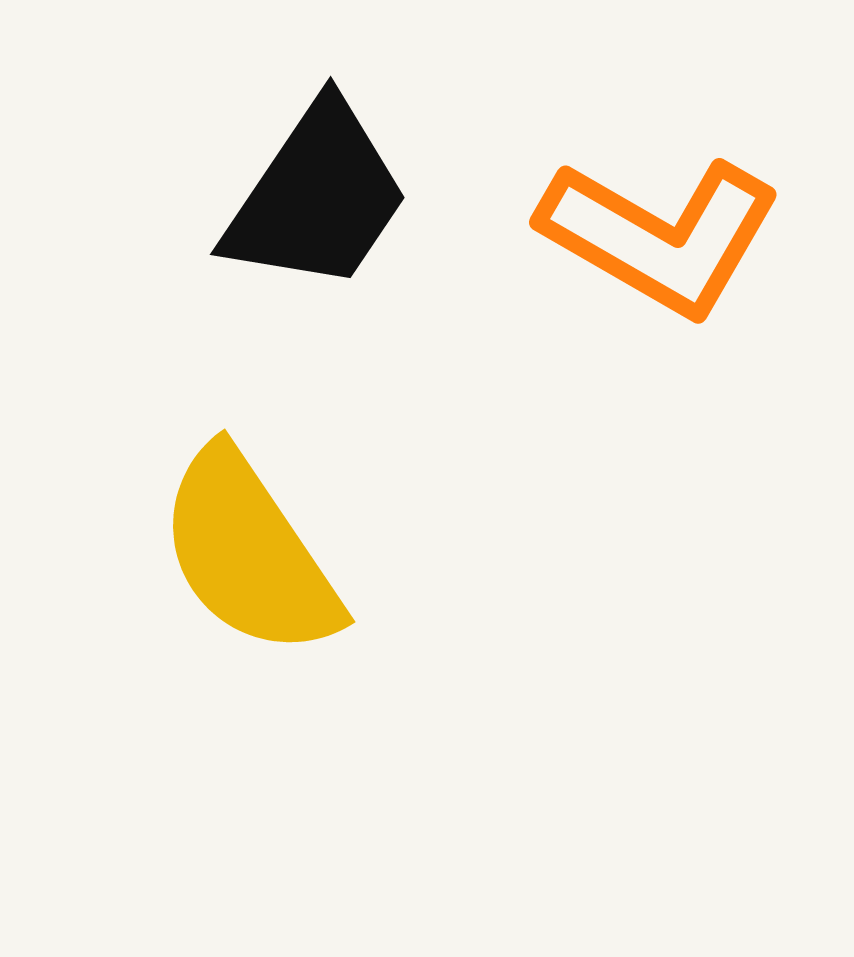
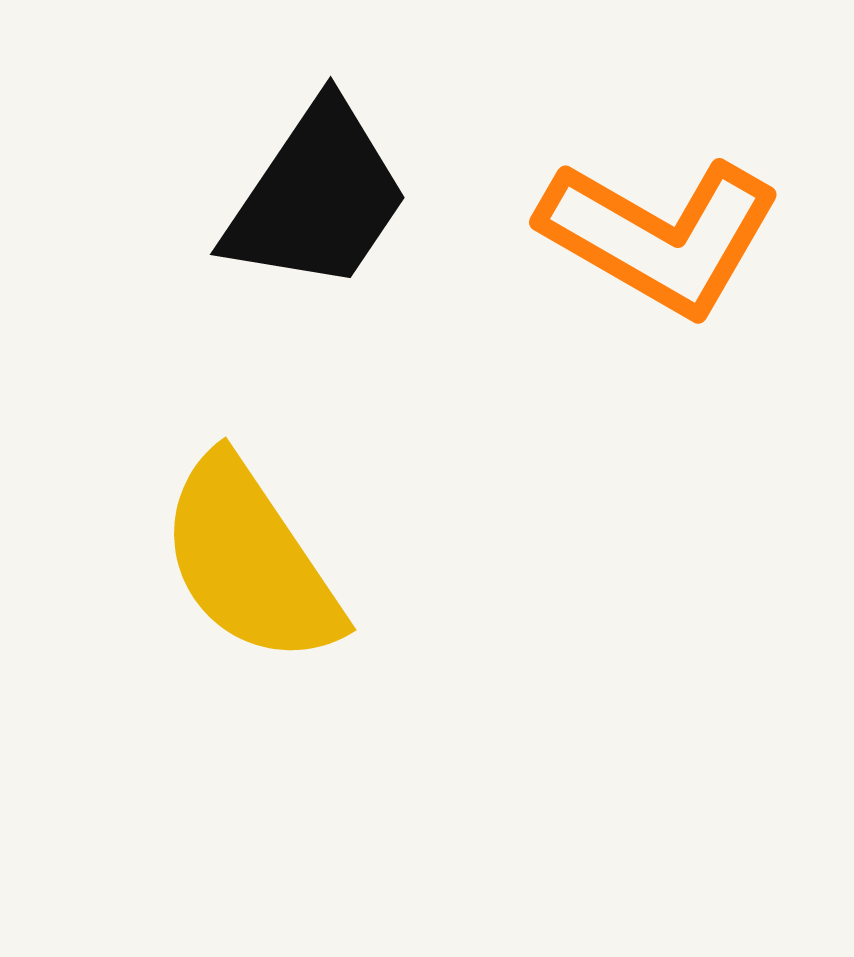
yellow semicircle: moved 1 px right, 8 px down
